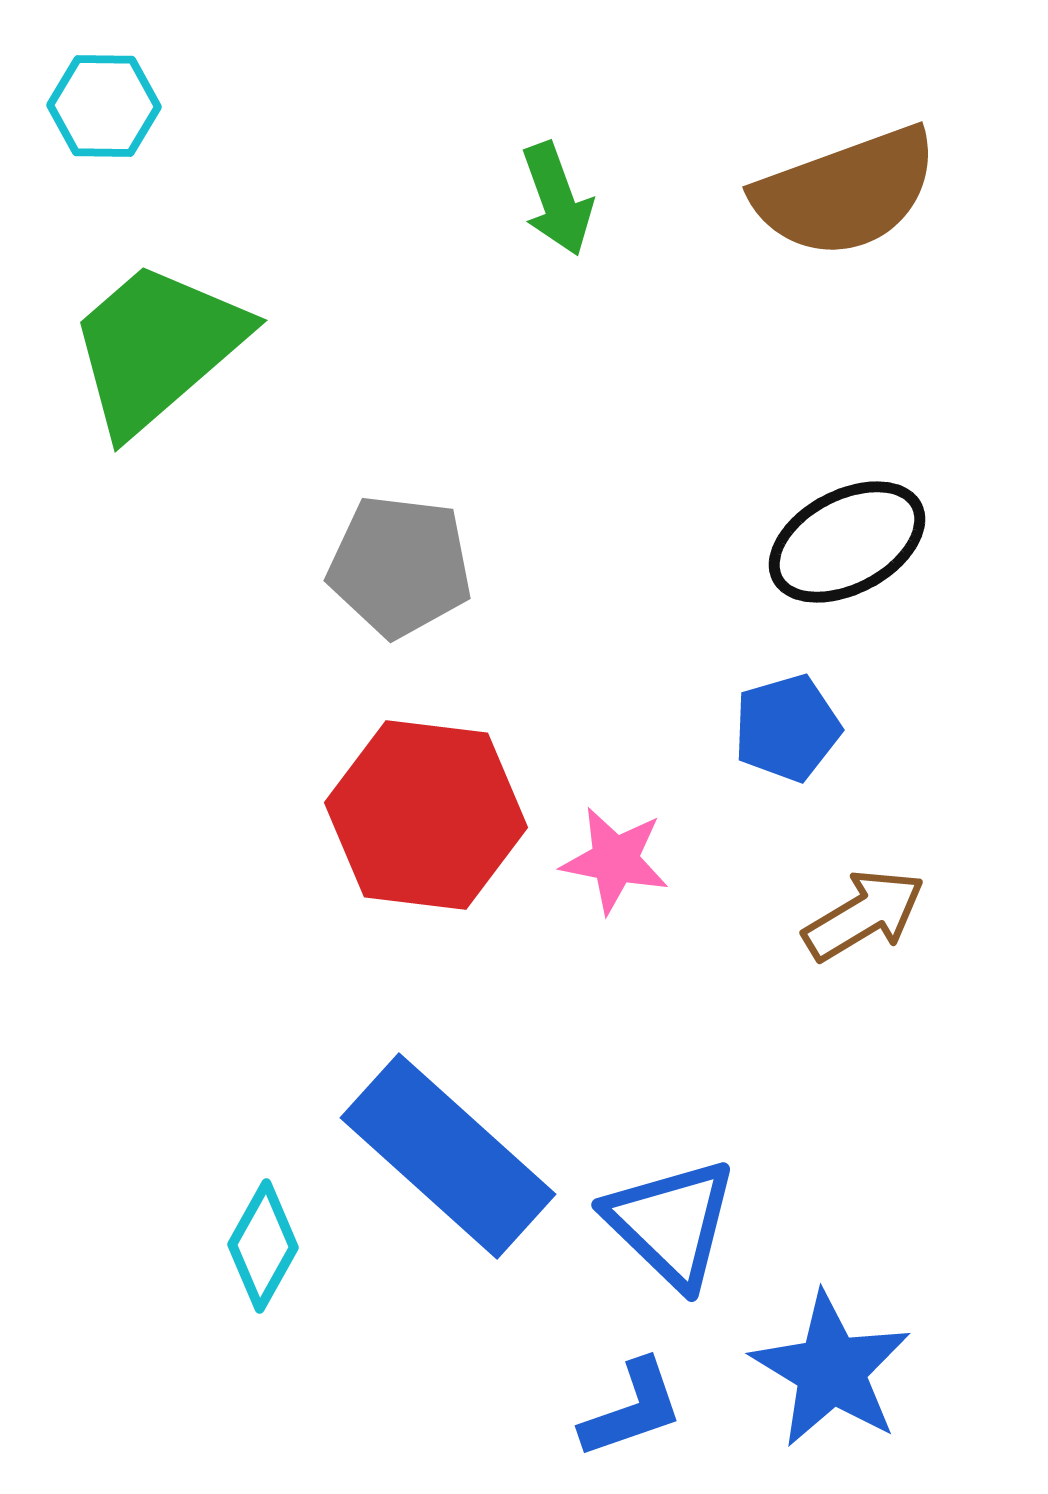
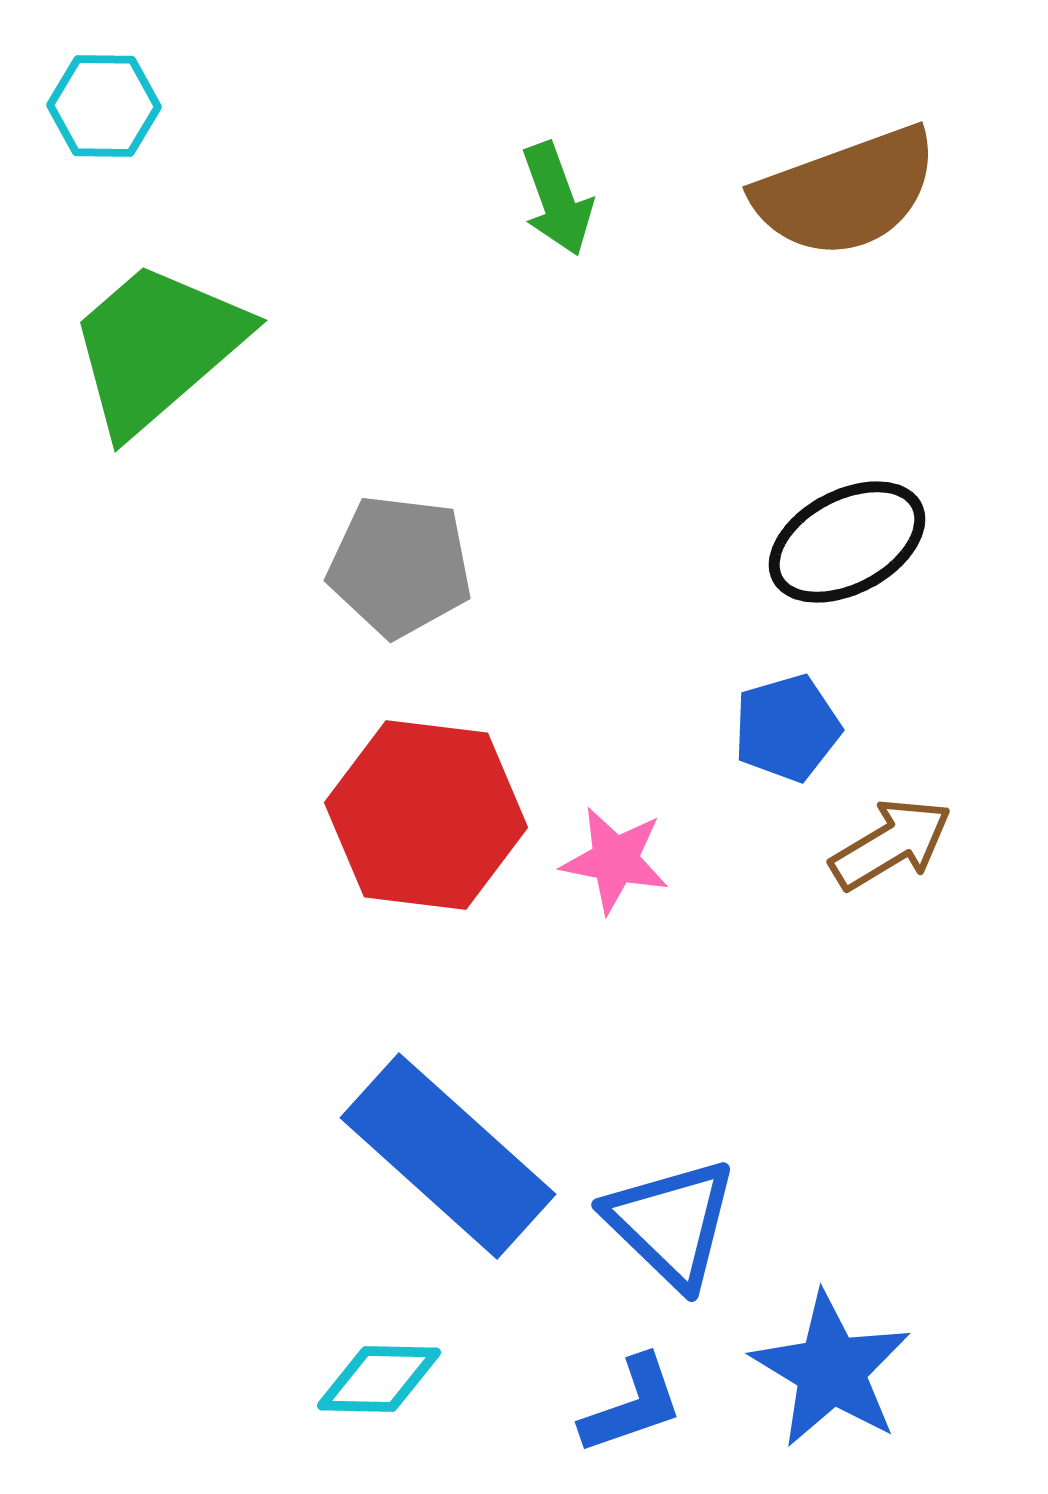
brown arrow: moved 27 px right, 71 px up
cyan diamond: moved 116 px right, 133 px down; rotated 62 degrees clockwise
blue L-shape: moved 4 px up
